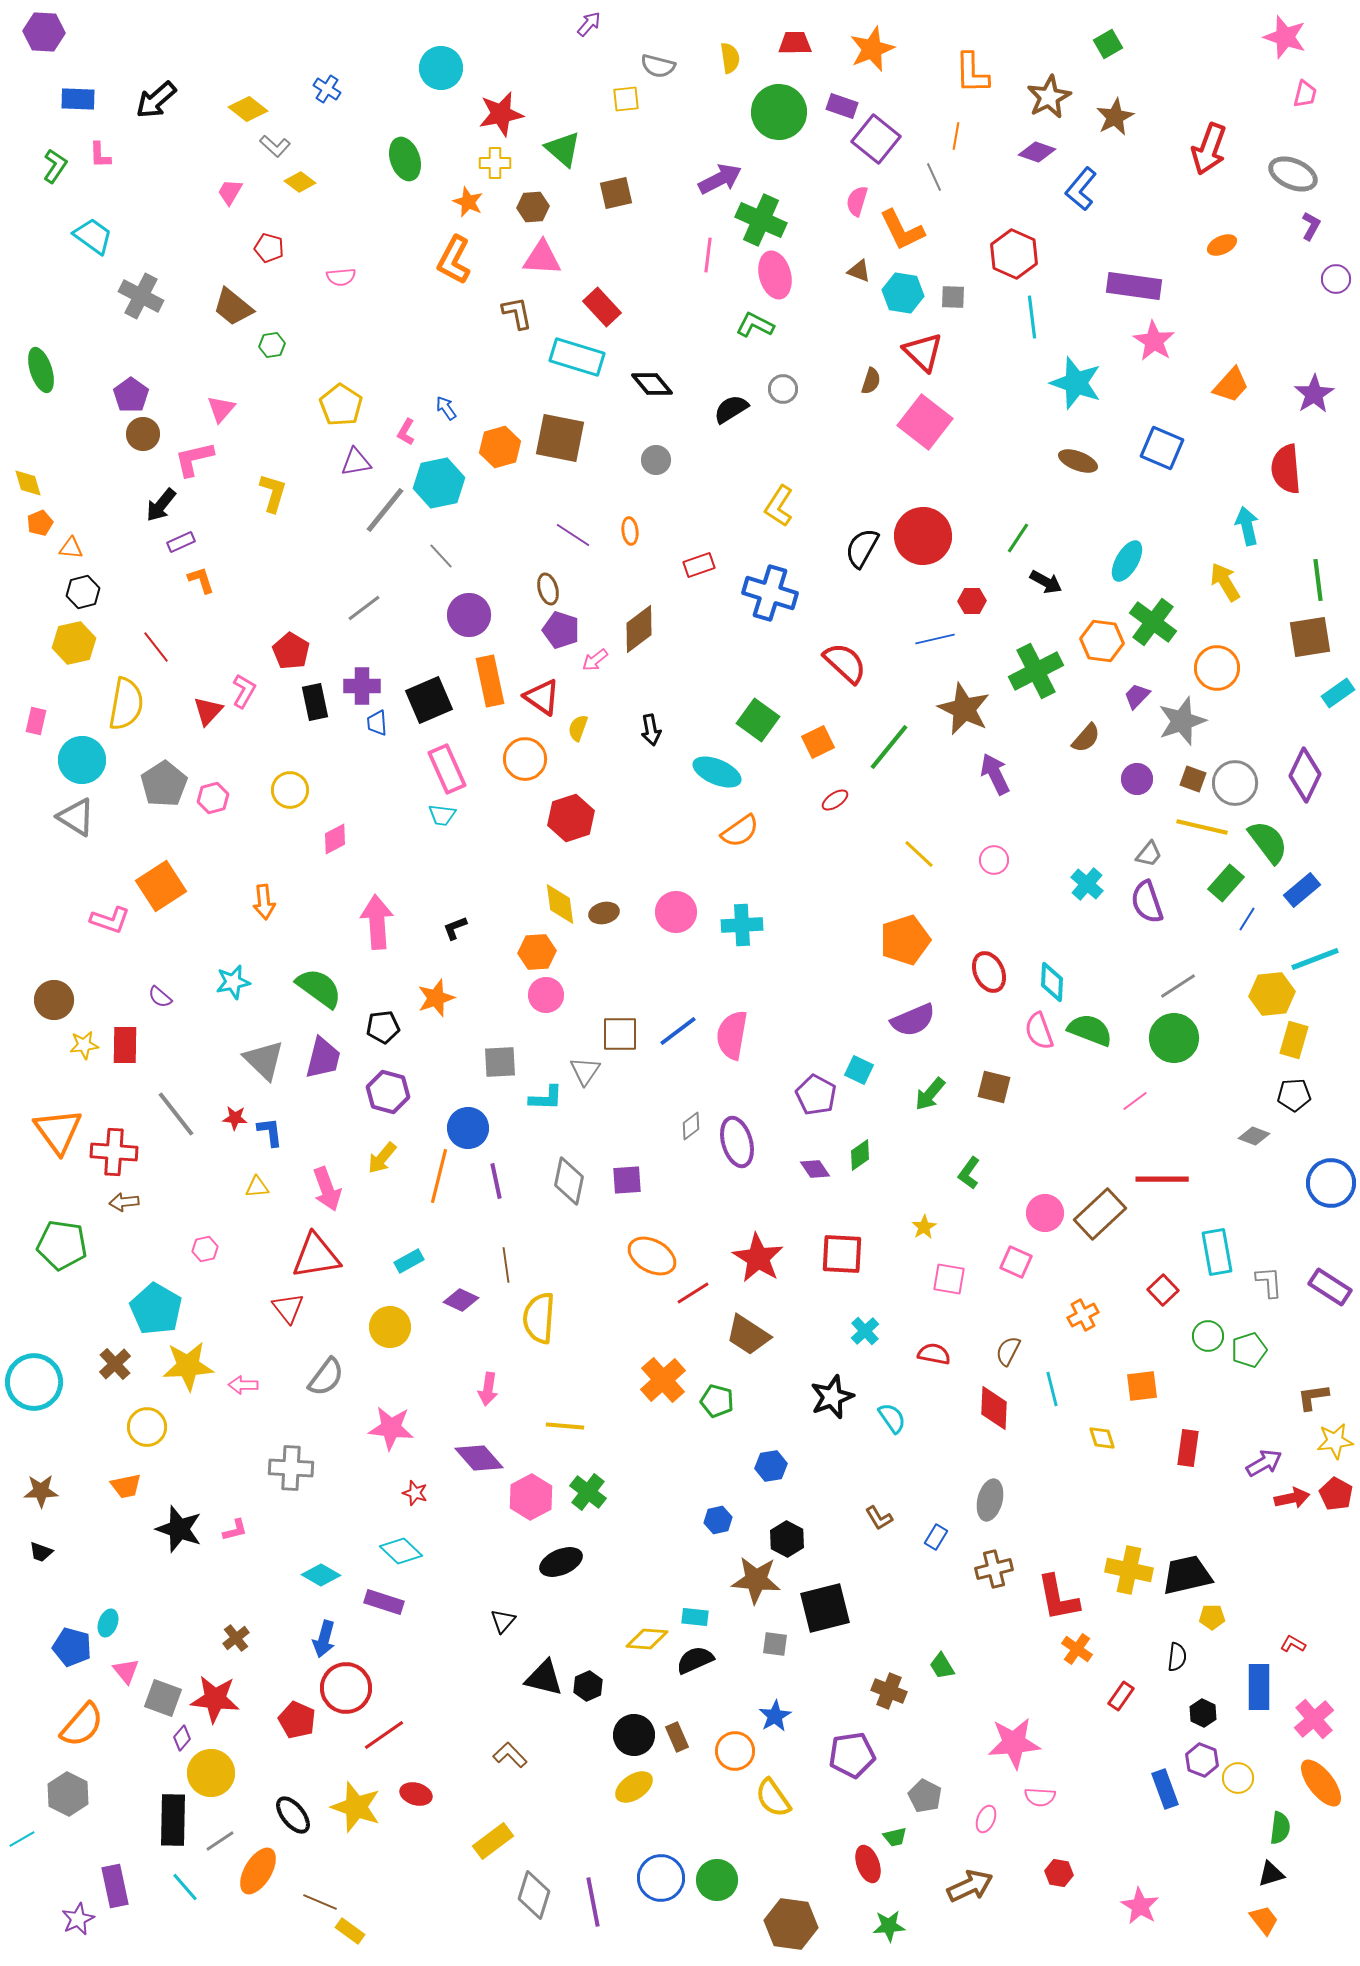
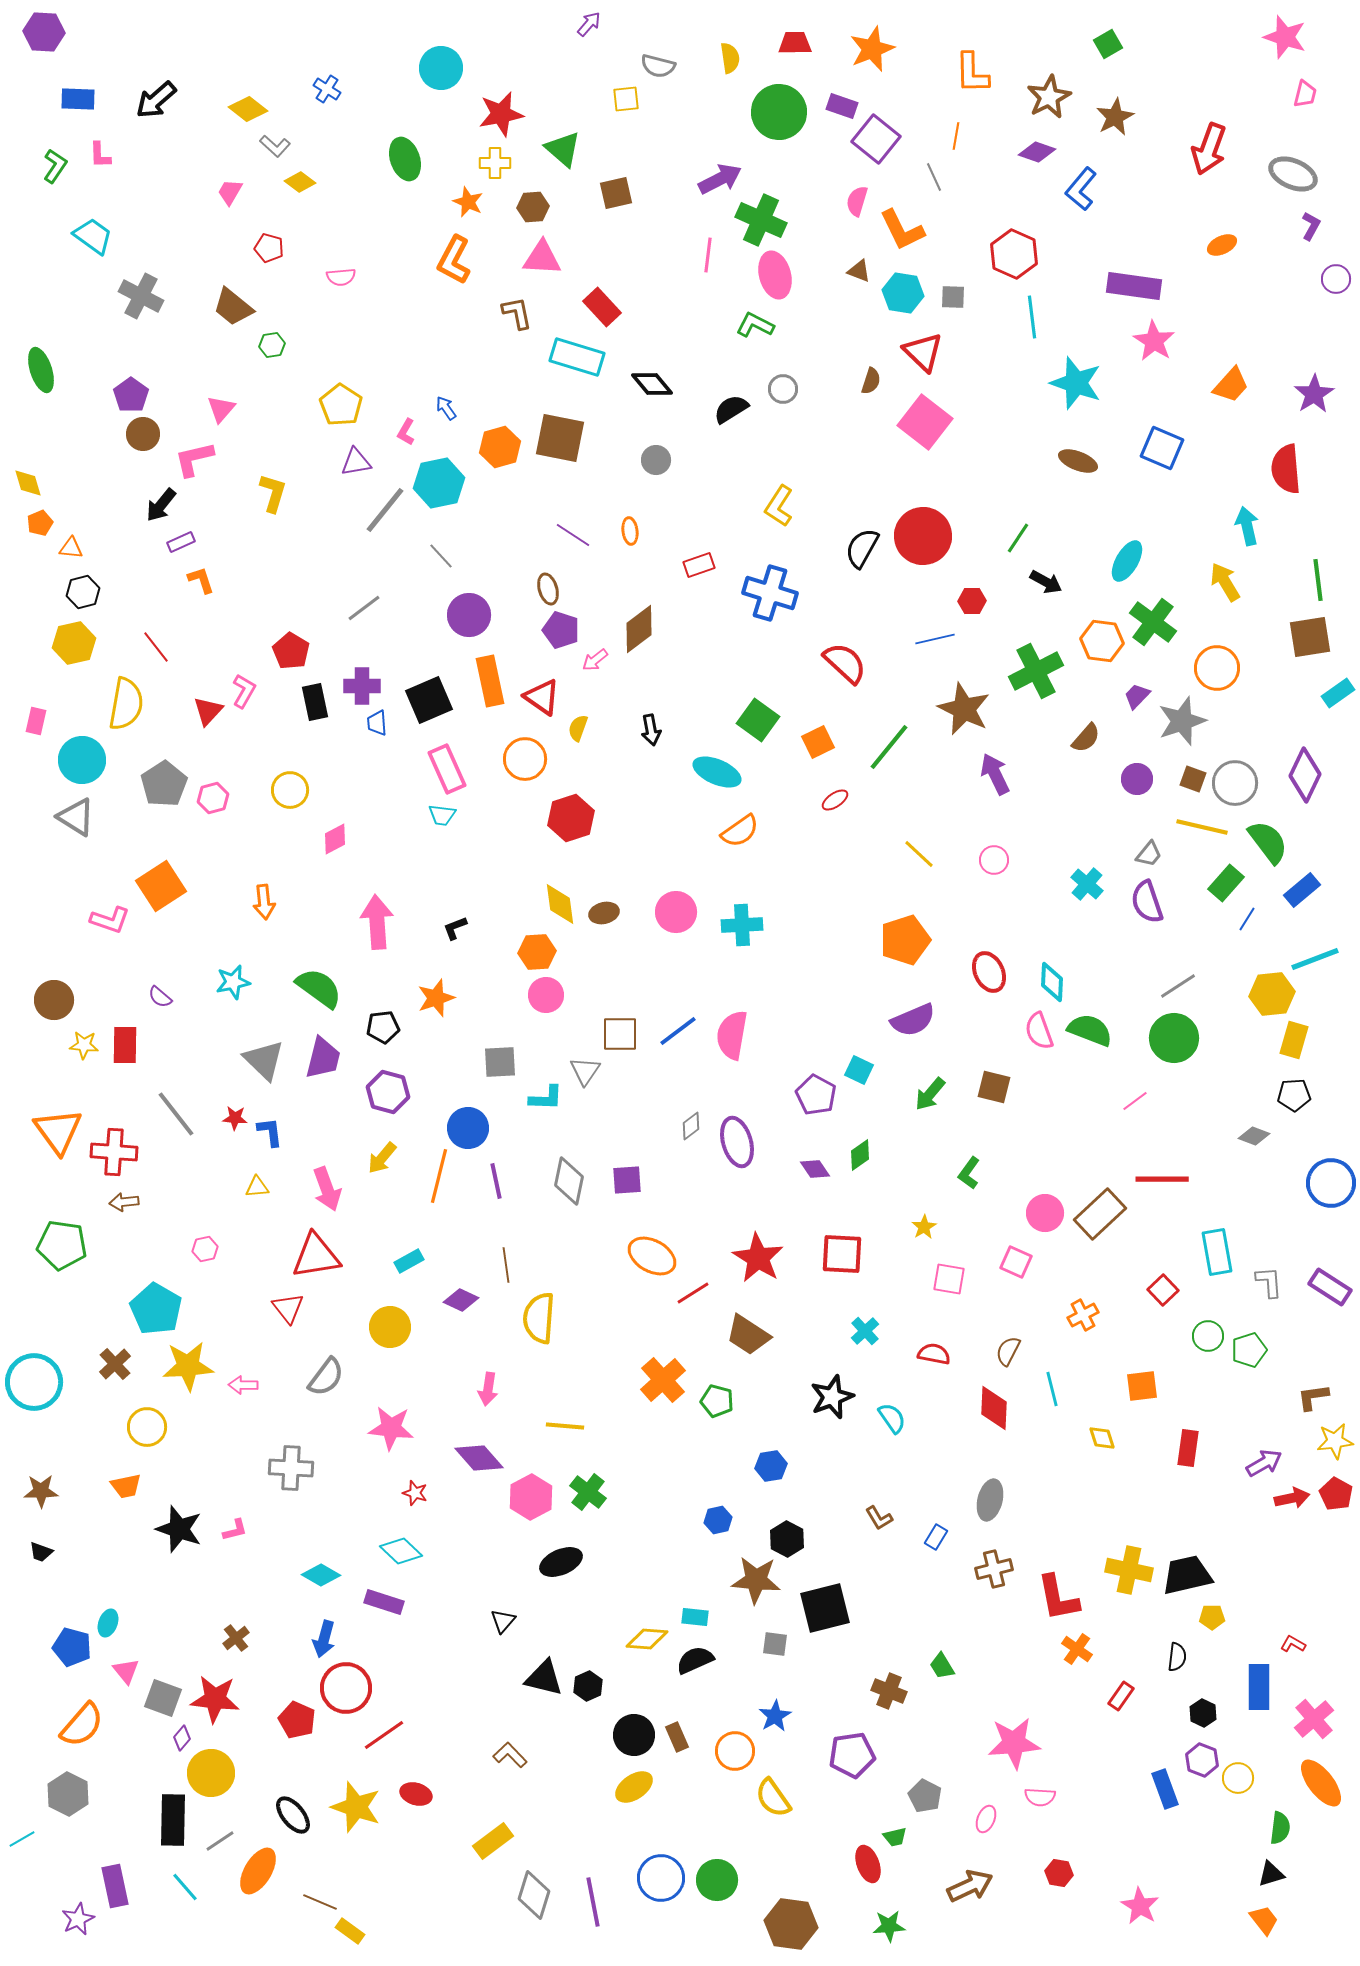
yellow star at (84, 1045): rotated 12 degrees clockwise
